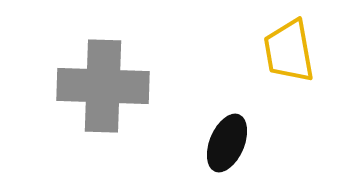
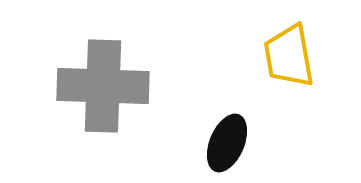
yellow trapezoid: moved 5 px down
